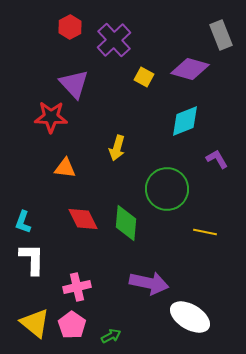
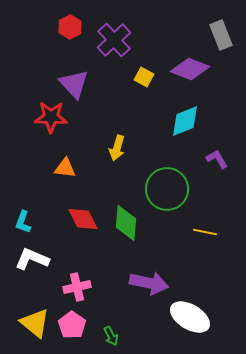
purple diamond: rotated 6 degrees clockwise
white L-shape: rotated 68 degrees counterclockwise
green arrow: rotated 90 degrees clockwise
